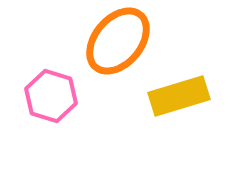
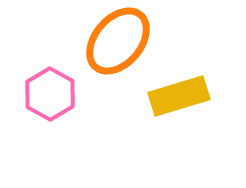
pink hexagon: moved 1 px left, 2 px up; rotated 12 degrees clockwise
